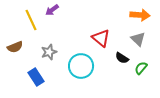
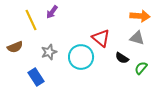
purple arrow: moved 2 px down; rotated 16 degrees counterclockwise
orange arrow: moved 1 px down
gray triangle: moved 1 px left, 1 px up; rotated 28 degrees counterclockwise
cyan circle: moved 9 px up
